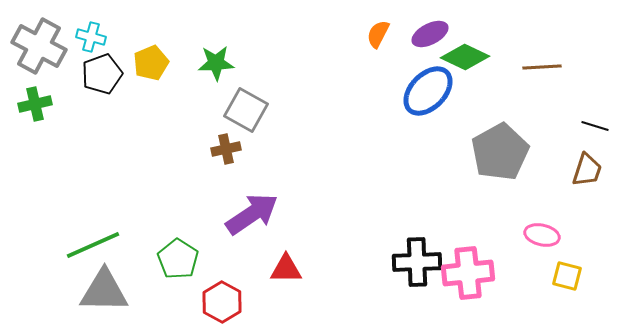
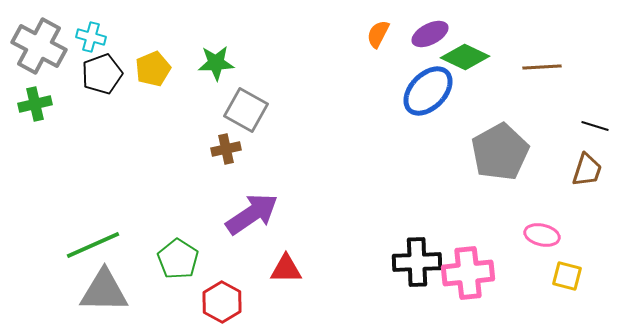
yellow pentagon: moved 2 px right, 6 px down
